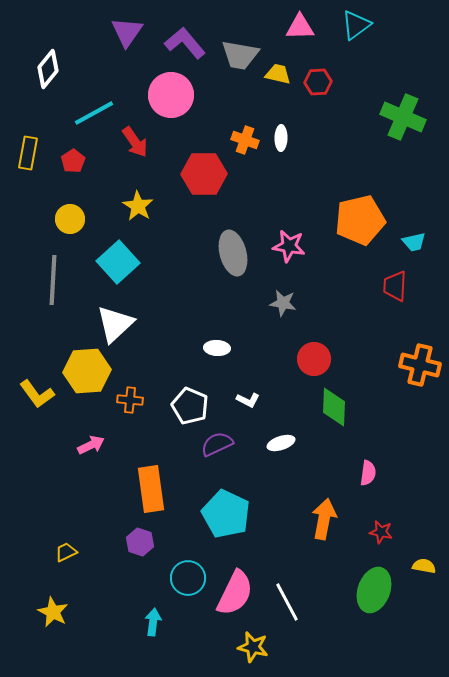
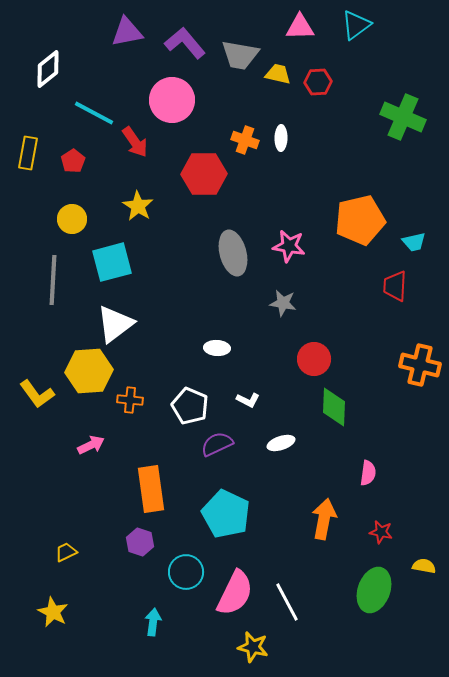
purple triangle at (127, 32): rotated 44 degrees clockwise
white diamond at (48, 69): rotated 12 degrees clockwise
pink circle at (171, 95): moved 1 px right, 5 px down
cyan line at (94, 113): rotated 57 degrees clockwise
yellow circle at (70, 219): moved 2 px right
cyan square at (118, 262): moved 6 px left; rotated 27 degrees clockwise
white triangle at (115, 324): rotated 6 degrees clockwise
yellow hexagon at (87, 371): moved 2 px right
cyan circle at (188, 578): moved 2 px left, 6 px up
